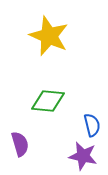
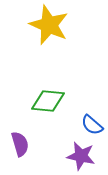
yellow star: moved 11 px up
blue semicircle: rotated 145 degrees clockwise
purple star: moved 2 px left
